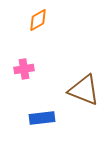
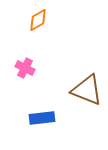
pink cross: moved 1 px right, 1 px up; rotated 36 degrees clockwise
brown triangle: moved 3 px right
